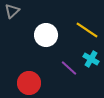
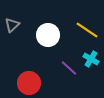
gray triangle: moved 14 px down
white circle: moved 2 px right
